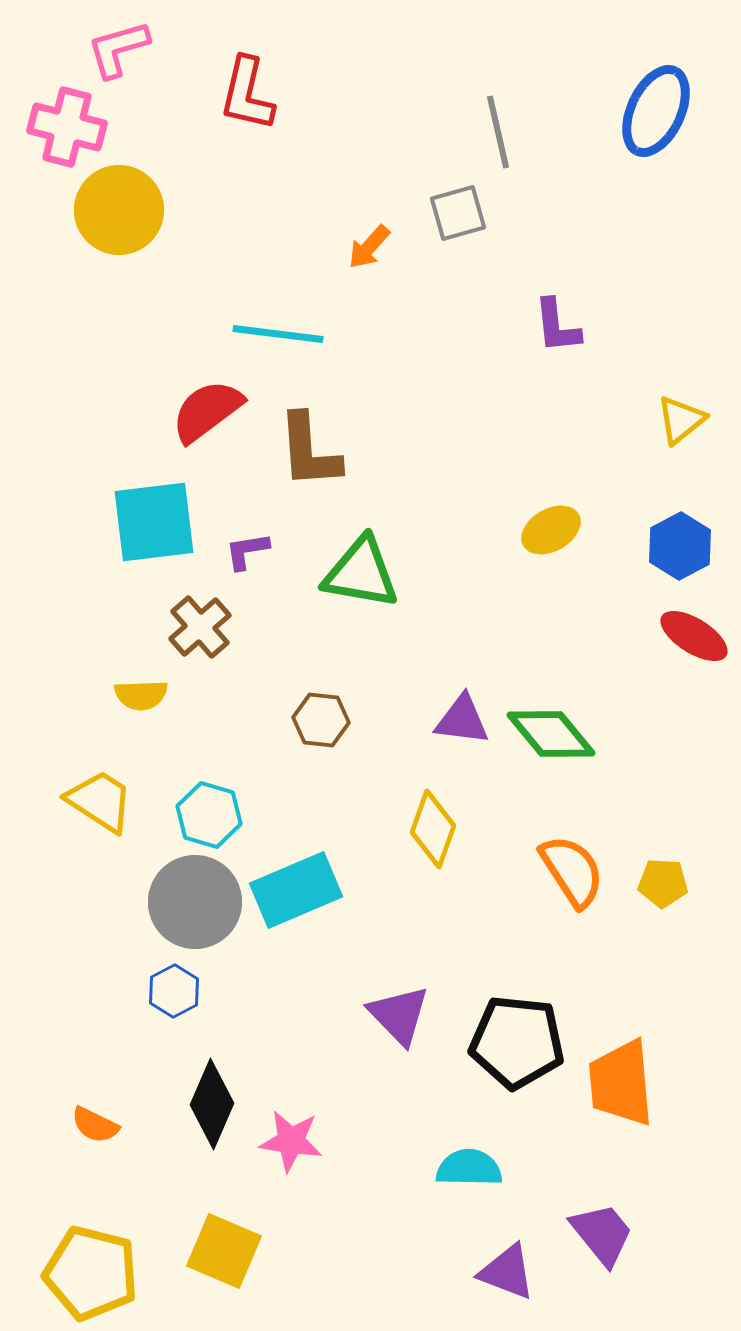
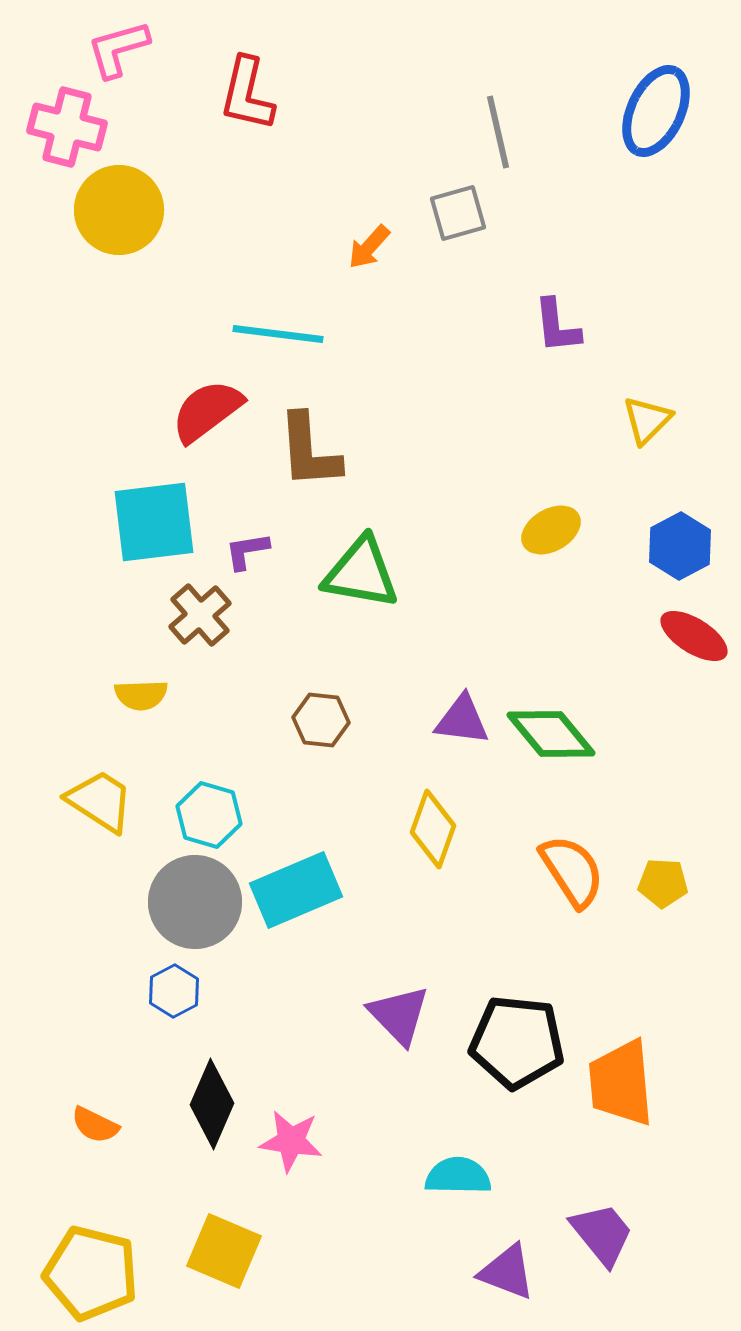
yellow triangle at (681, 420): moved 34 px left; rotated 6 degrees counterclockwise
brown cross at (200, 627): moved 12 px up
cyan semicircle at (469, 1168): moved 11 px left, 8 px down
